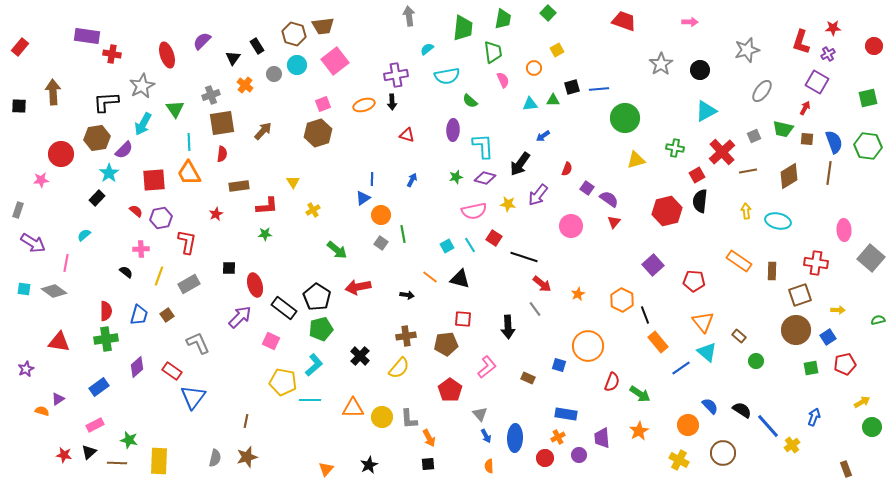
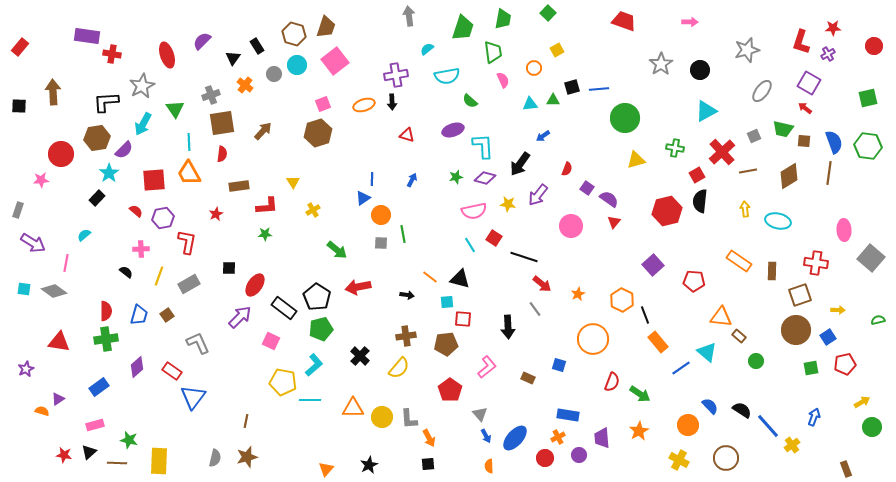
brown trapezoid at (323, 26): moved 3 px right, 1 px down; rotated 65 degrees counterclockwise
green trapezoid at (463, 28): rotated 12 degrees clockwise
purple square at (817, 82): moved 8 px left, 1 px down
red arrow at (805, 108): rotated 80 degrees counterclockwise
purple ellipse at (453, 130): rotated 70 degrees clockwise
brown square at (807, 139): moved 3 px left, 2 px down
yellow arrow at (746, 211): moved 1 px left, 2 px up
purple hexagon at (161, 218): moved 2 px right
gray square at (381, 243): rotated 32 degrees counterclockwise
cyan square at (447, 246): moved 56 px down; rotated 24 degrees clockwise
red ellipse at (255, 285): rotated 50 degrees clockwise
orange triangle at (703, 322): moved 18 px right, 5 px up; rotated 45 degrees counterclockwise
orange circle at (588, 346): moved 5 px right, 7 px up
blue rectangle at (566, 414): moved 2 px right, 1 px down
pink rectangle at (95, 425): rotated 12 degrees clockwise
blue ellipse at (515, 438): rotated 40 degrees clockwise
brown circle at (723, 453): moved 3 px right, 5 px down
